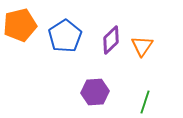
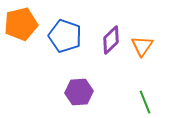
orange pentagon: moved 1 px right, 1 px up
blue pentagon: rotated 20 degrees counterclockwise
purple hexagon: moved 16 px left
green line: rotated 40 degrees counterclockwise
